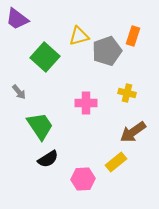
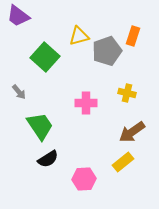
purple trapezoid: moved 1 px right, 3 px up
brown arrow: moved 1 px left
yellow rectangle: moved 7 px right
pink hexagon: moved 1 px right
